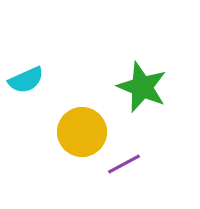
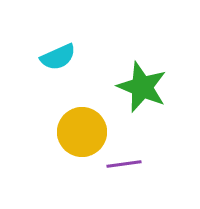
cyan semicircle: moved 32 px right, 23 px up
purple line: rotated 20 degrees clockwise
